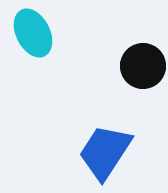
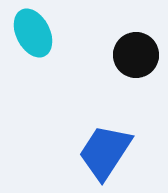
black circle: moved 7 px left, 11 px up
